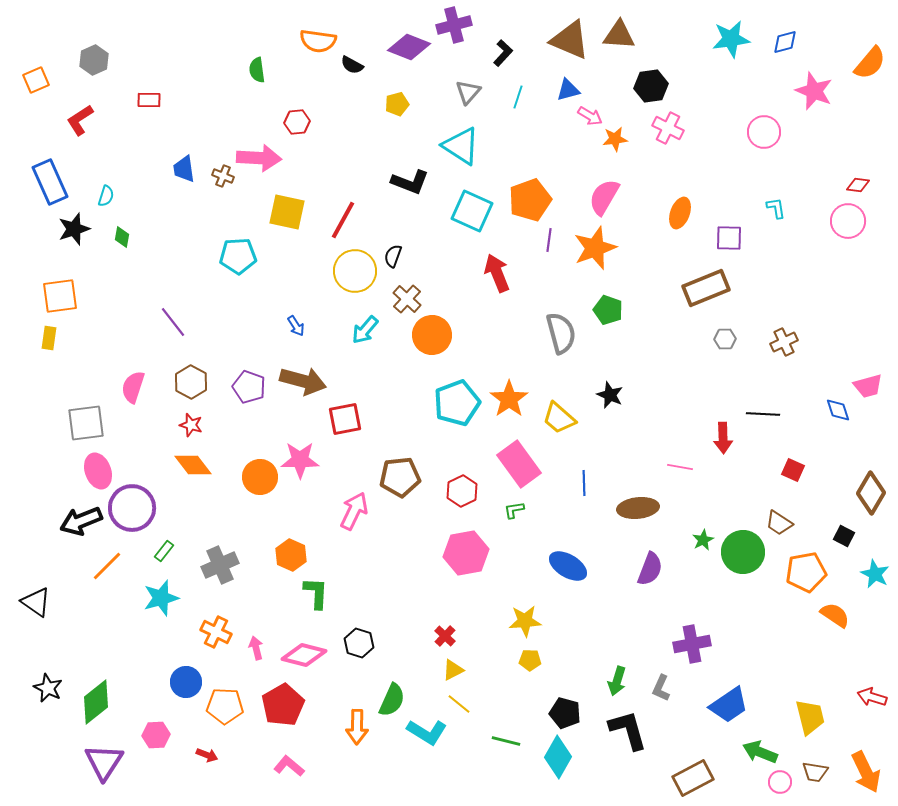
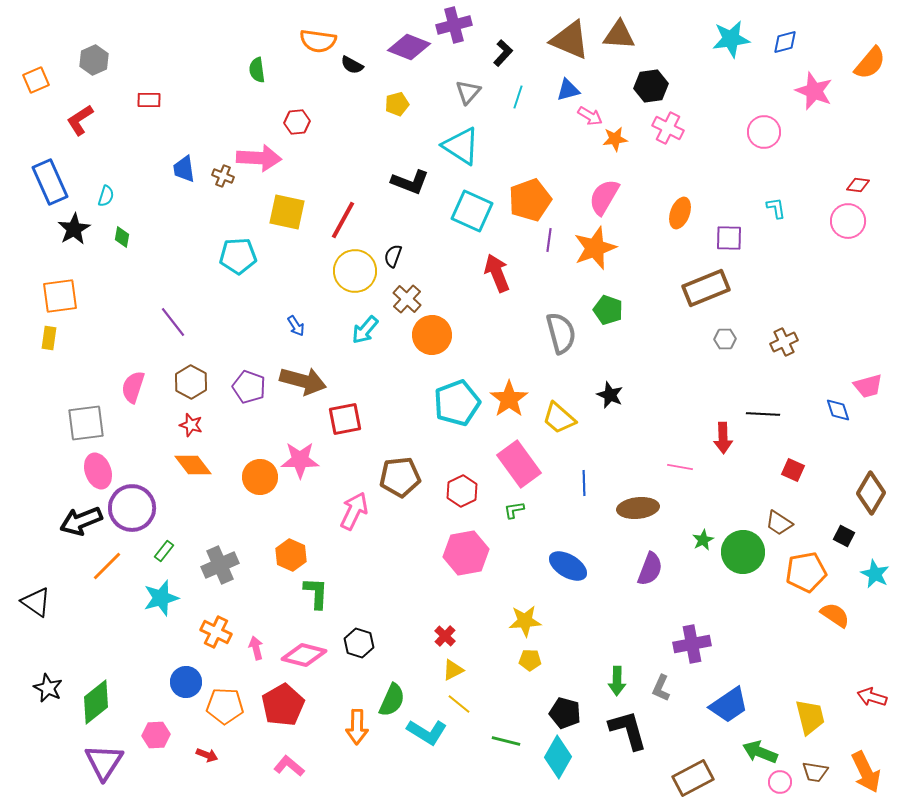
black star at (74, 229): rotated 12 degrees counterclockwise
green arrow at (617, 681): rotated 16 degrees counterclockwise
